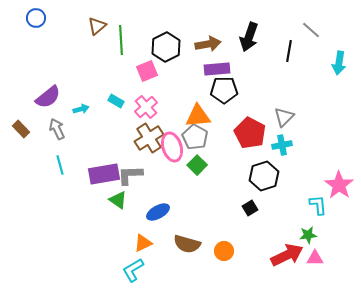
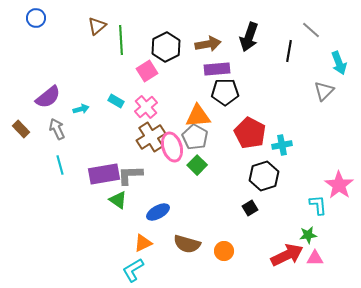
cyan arrow at (339, 63): rotated 30 degrees counterclockwise
pink square at (147, 71): rotated 10 degrees counterclockwise
black pentagon at (224, 90): moved 1 px right, 2 px down
gray triangle at (284, 117): moved 40 px right, 26 px up
brown cross at (149, 138): moved 2 px right, 1 px up
